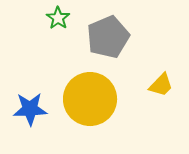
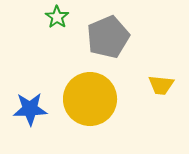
green star: moved 1 px left, 1 px up
yellow trapezoid: rotated 52 degrees clockwise
